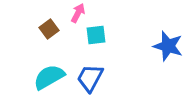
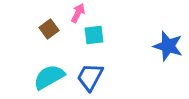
cyan square: moved 2 px left
blue trapezoid: moved 1 px up
